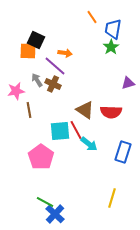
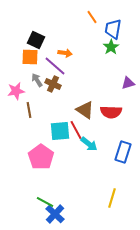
orange square: moved 2 px right, 6 px down
